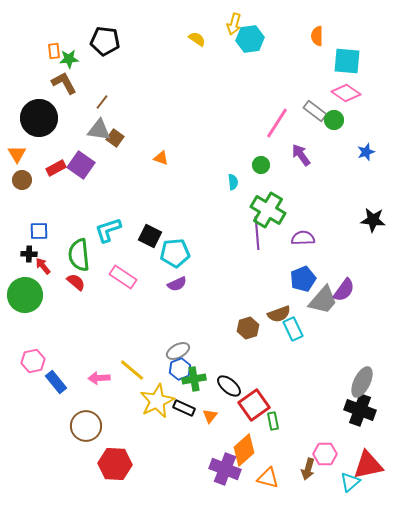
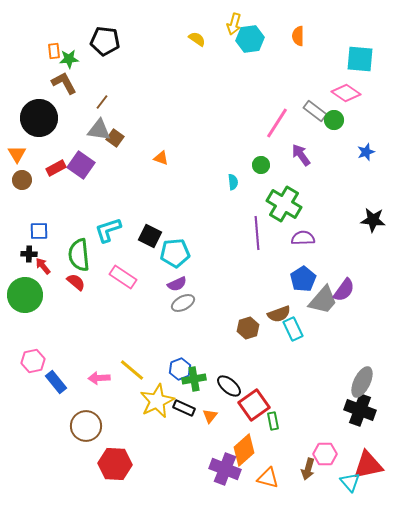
orange semicircle at (317, 36): moved 19 px left
cyan square at (347, 61): moved 13 px right, 2 px up
green cross at (268, 210): moved 16 px right, 6 px up
blue pentagon at (303, 279): rotated 10 degrees counterclockwise
gray ellipse at (178, 351): moved 5 px right, 48 px up
cyan triangle at (350, 482): rotated 30 degrees counterclockwise
